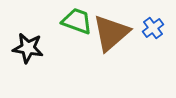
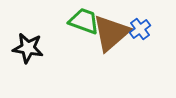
green trapezoid: moved 7 px right
blue cross: moved 13 px left, 1 px down
